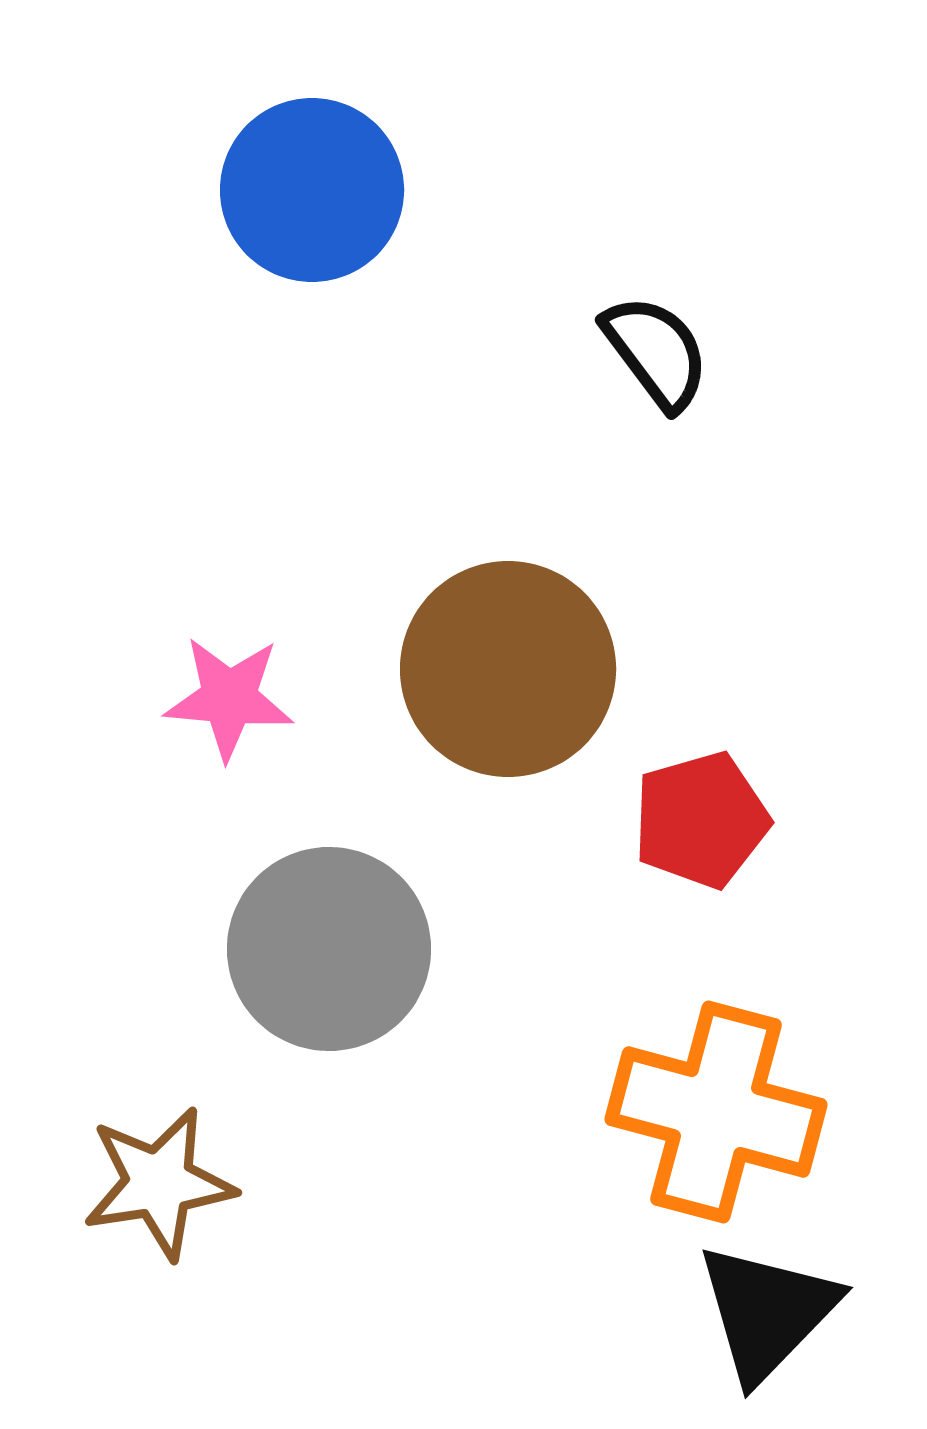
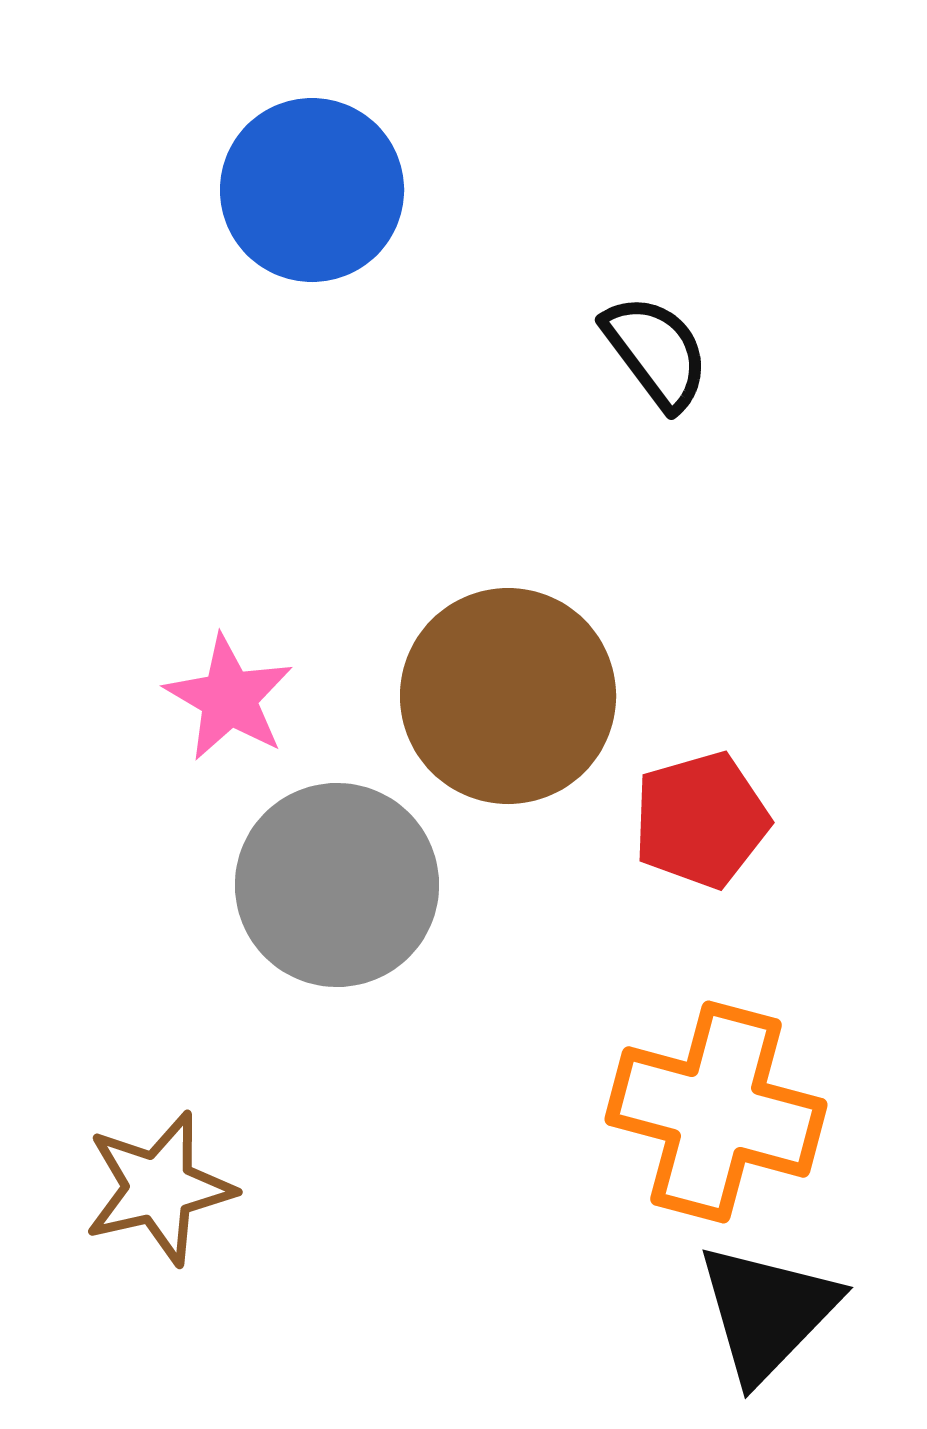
brown circle: moved 27 px down
pink star: rotated 25 degrees clockwise
gray circle: moved 8 px right, 64 px up
brown star: moved 5 px down; rotated 4 degrees counterclockwise
